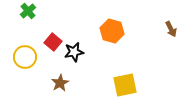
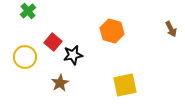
black star: moved 1 px left, 3 px down
